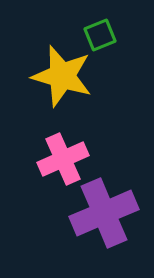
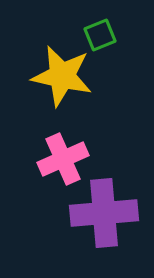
yellow star: rotated 4 degrees counterclockwise
purple cross: rotated 18 degrees clockwise
